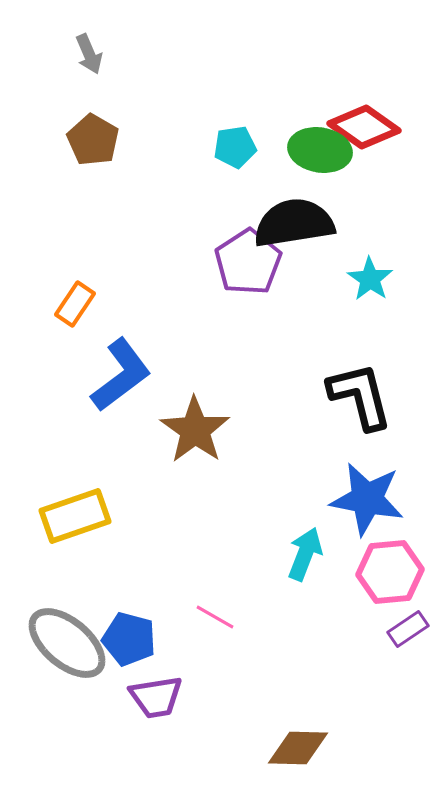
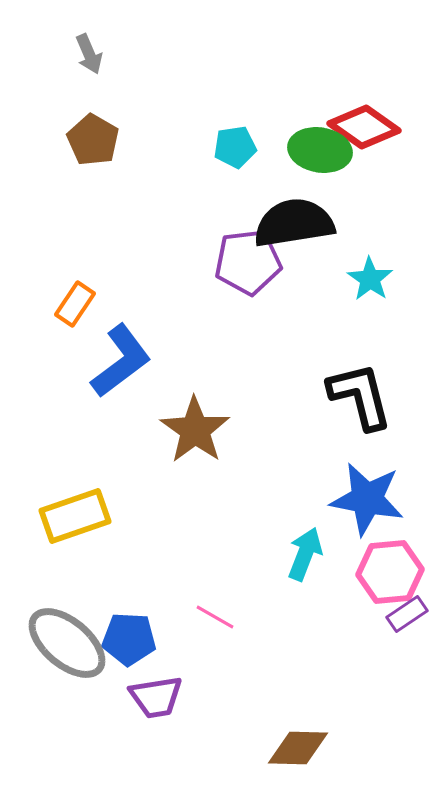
purple pentagon: rotated 26 degrees clockwise
blue L-shape: moved 14 px up
purple rectangle: moved 1 px left, 15 px up
blue pentagon: rotated 12 degrees counterclockwise
